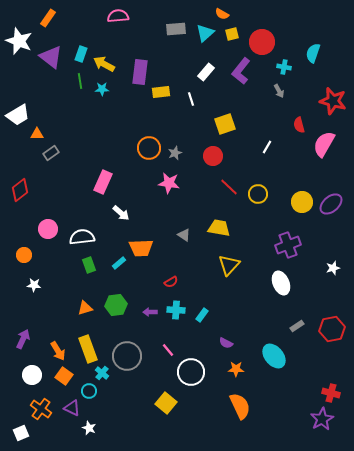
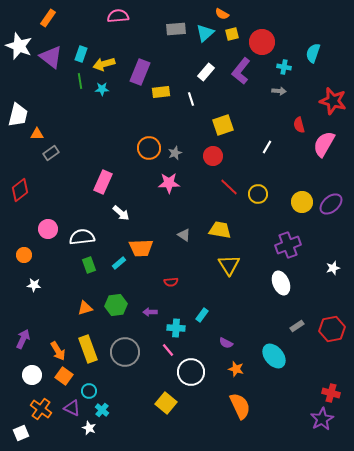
white star at (19, 41): moved 5 px down
yellow arrow at (104, 64): rotated 45 degrees counterclockwise
purple rectangle at (140, 72): rotated 15 degrees clockwise
gray arrow at (279, 91): rotated 56 degrees counterclockwise
white trapezoid at (18, 115): rotated 45 degrees counterclockwise
yellow square at (225, 124): moved 2 px left, 1 px down
pink star at (169, 183): rotated 10 degrees counterclockwise
yellow trapezoid at (219, 228): moved 1 px right, 2 px down
yellow triangle at (229, 265): rotated 15 degrees counterclockwise
red semicircle at (171, 282): rotated 24 degrees clockwise
cyan cross at (176, 310): moved 18 px down
gray circle at (127, 356): moved 2 px left, 4 px up
orange star at (236, 369): rotated 14 degrees clockwise
cyan cross at (102, 373): moved 37 px down
